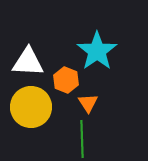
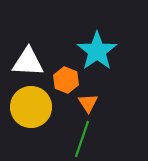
green line: rotated 21 degrees clockwise
